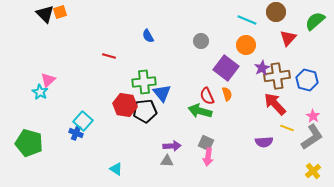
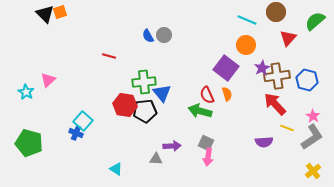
gray circle: moved 37 px left, 6 px up
cyan star: moved 14 px left
red semicircle: moved 1 px up
gray triangle: moved 11 px left, 2 px up
